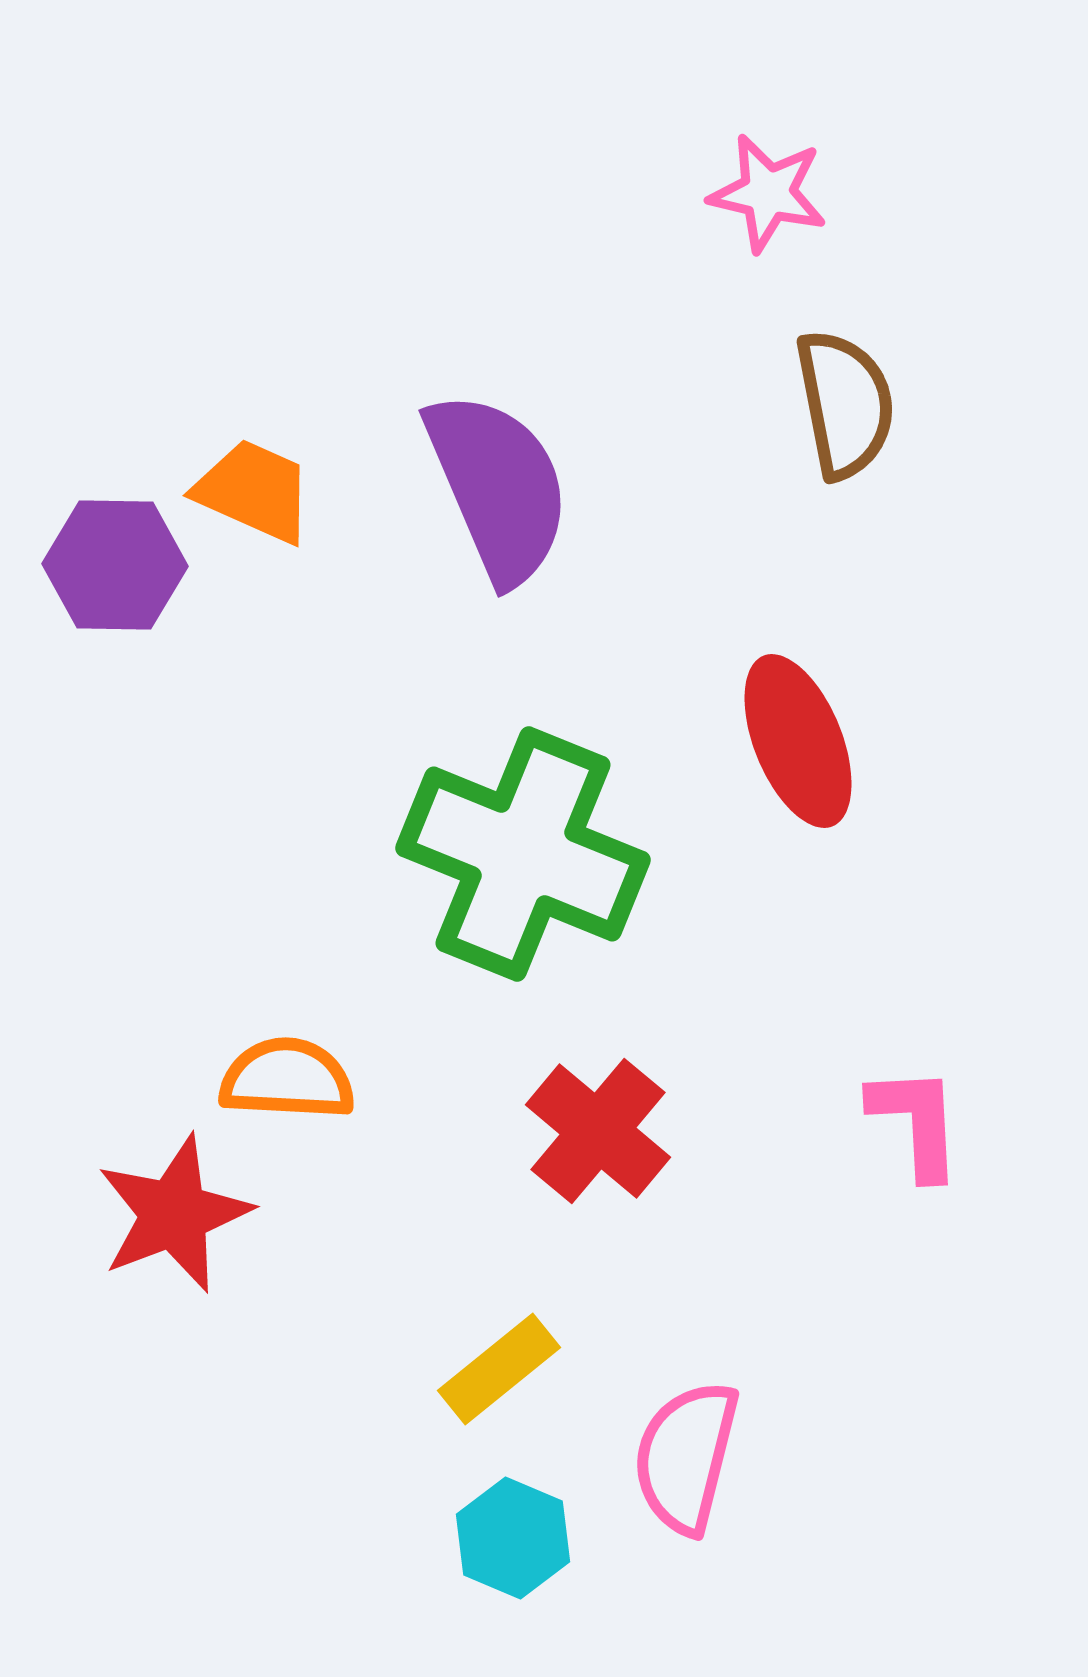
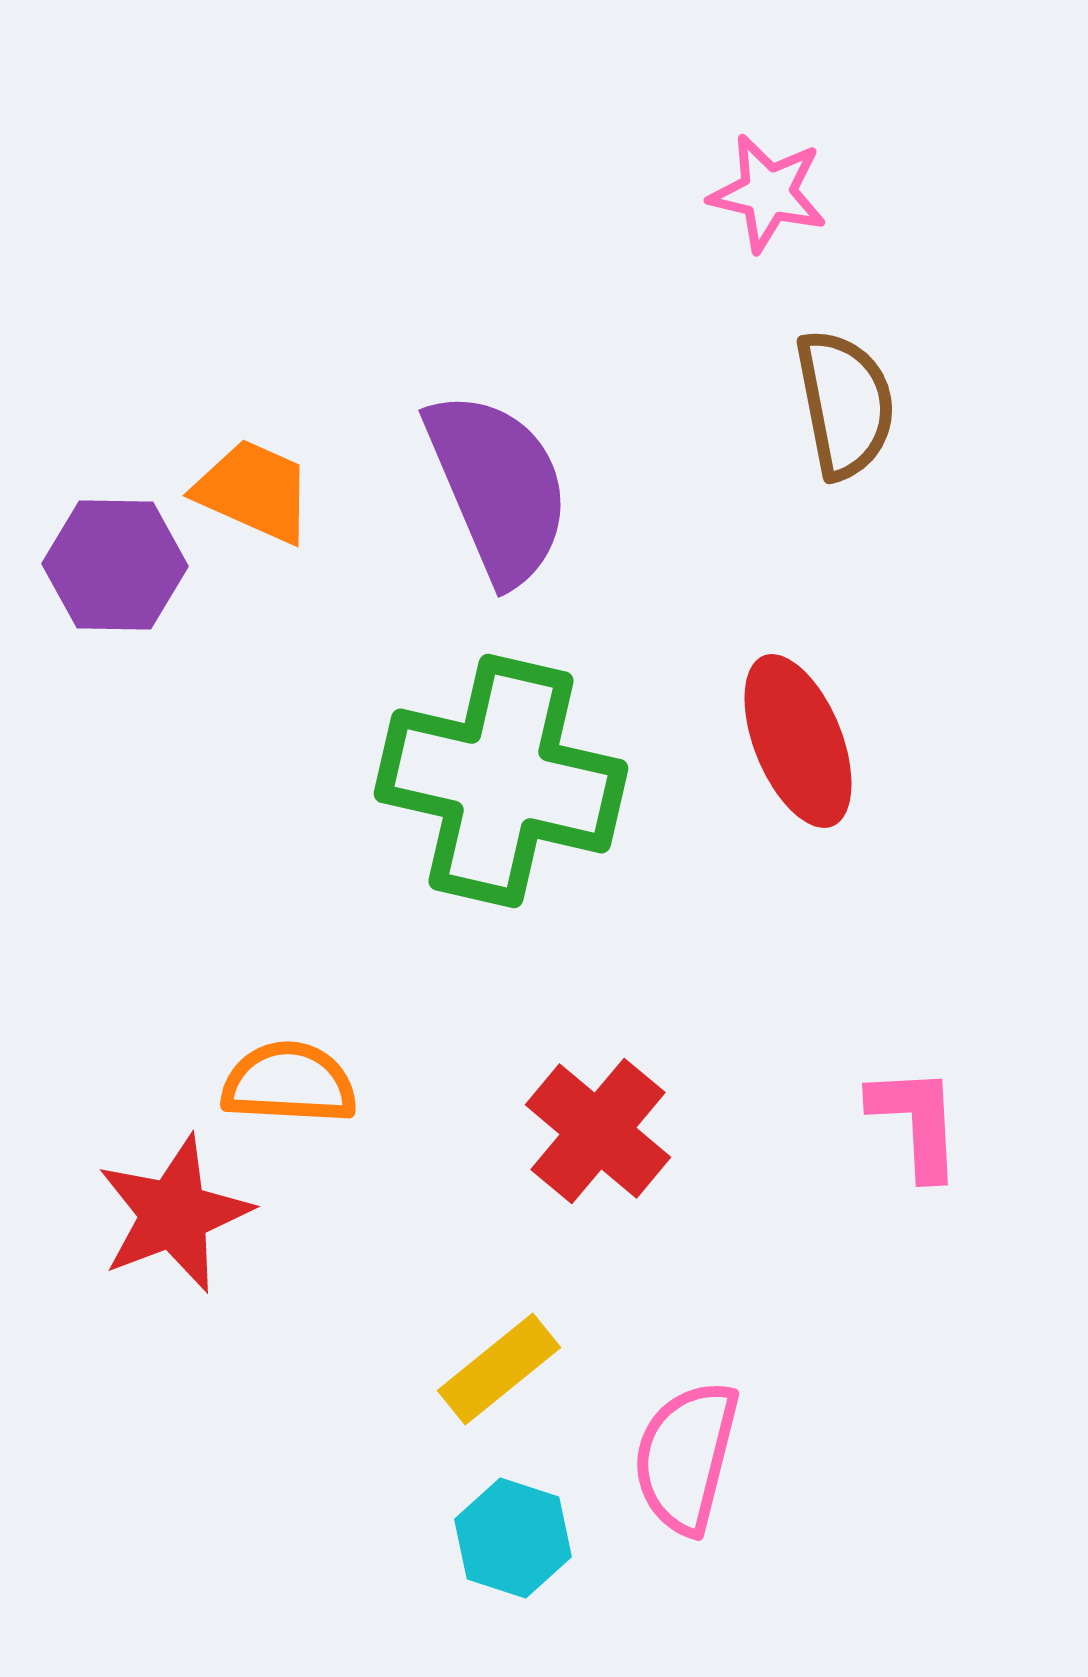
green cross: moved 22 px left, 73 px up; rotated 9 degrees counterclockwise
orange semicircle: moved 2 px right, 4 px down
cyan hexagon: rotated 5 degrees counterclockwise
